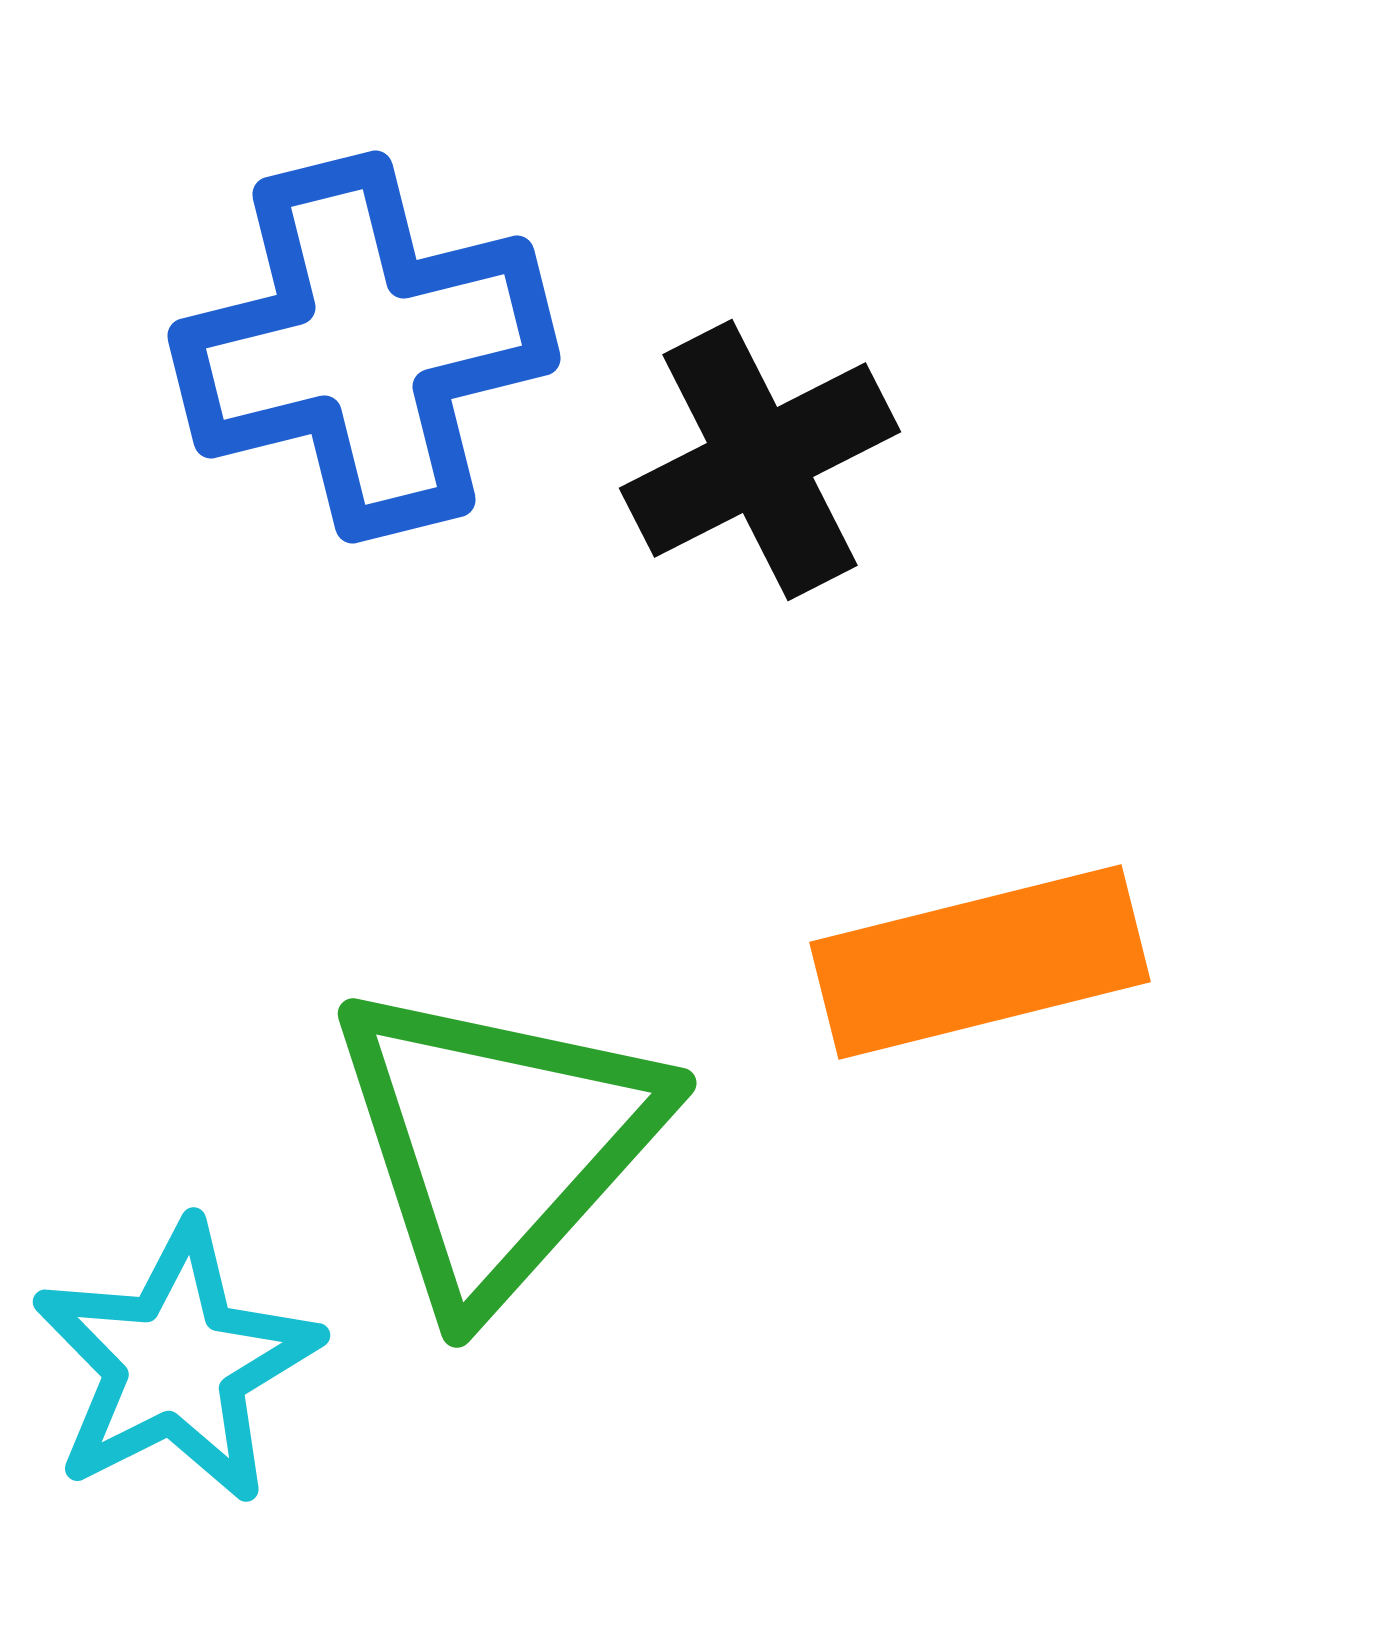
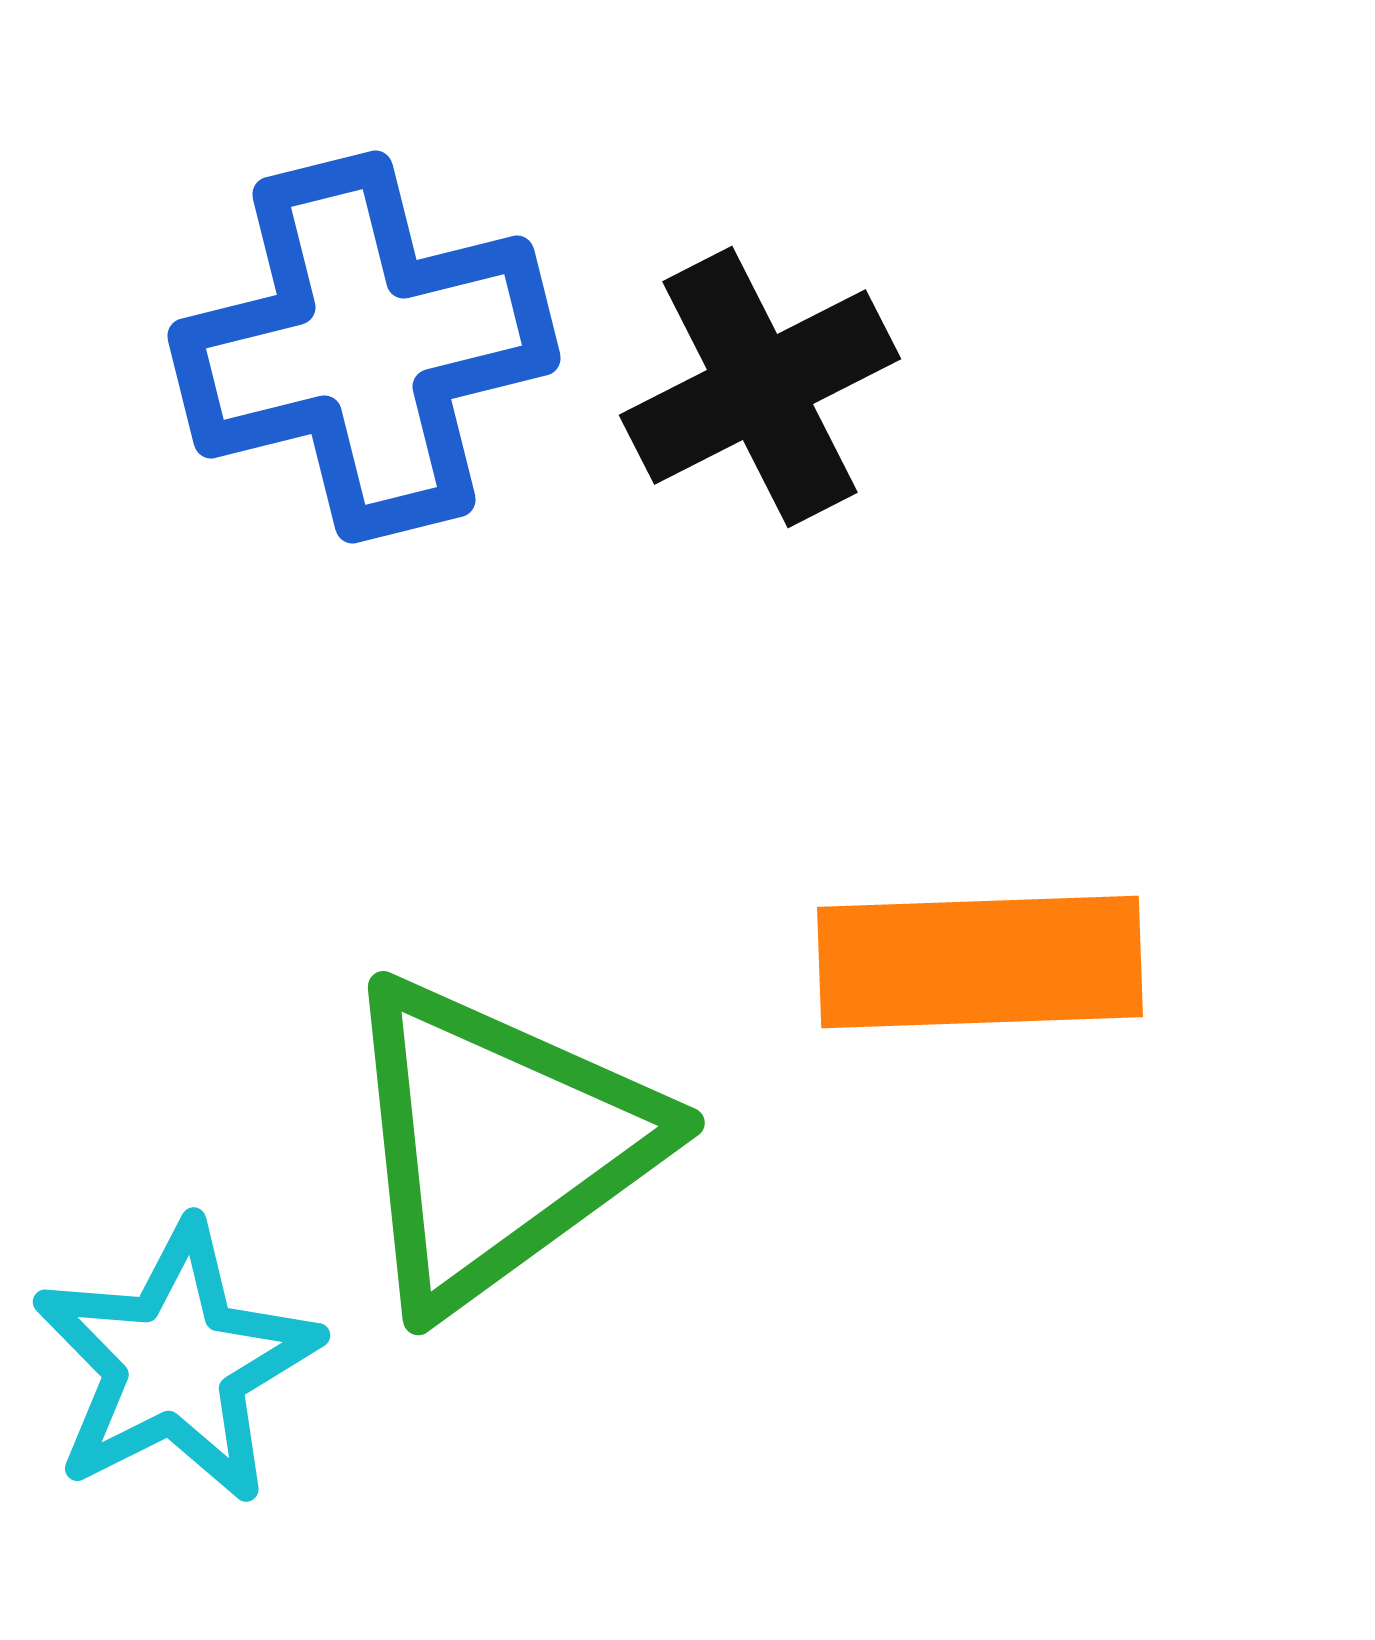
black cross: moved 73 px up
orange rectangle: rotated 12 degrees clockwise
green triangle: rotated 12 degrees clockwise
